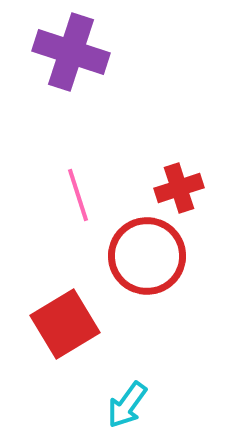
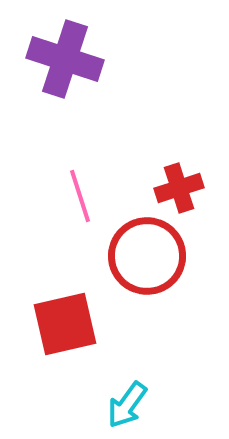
purple cross: moved 6 px left, 7 px down
pink line: moved 2 px right, 1 px down
red square: rotated 18 degrees clockwise
